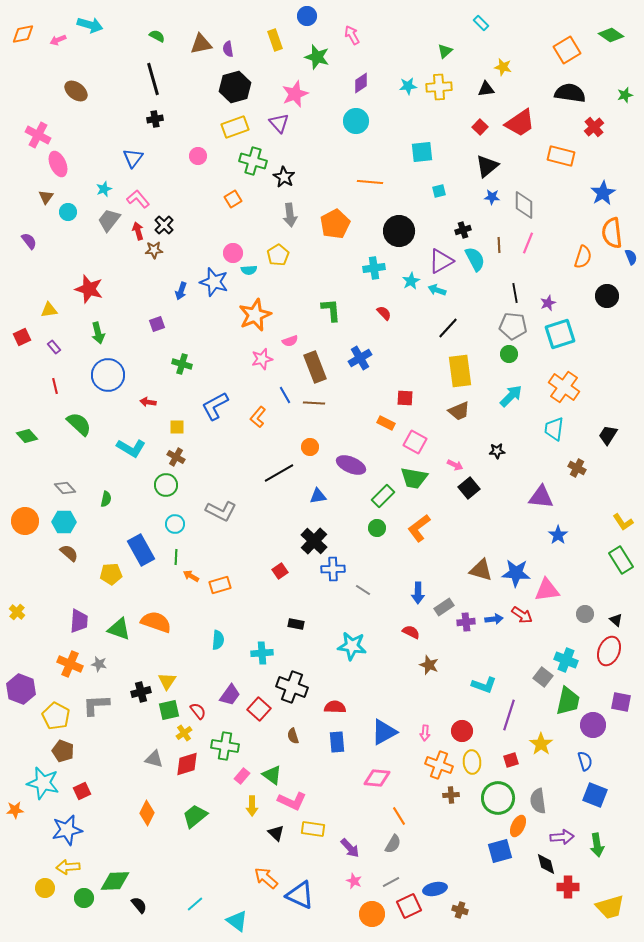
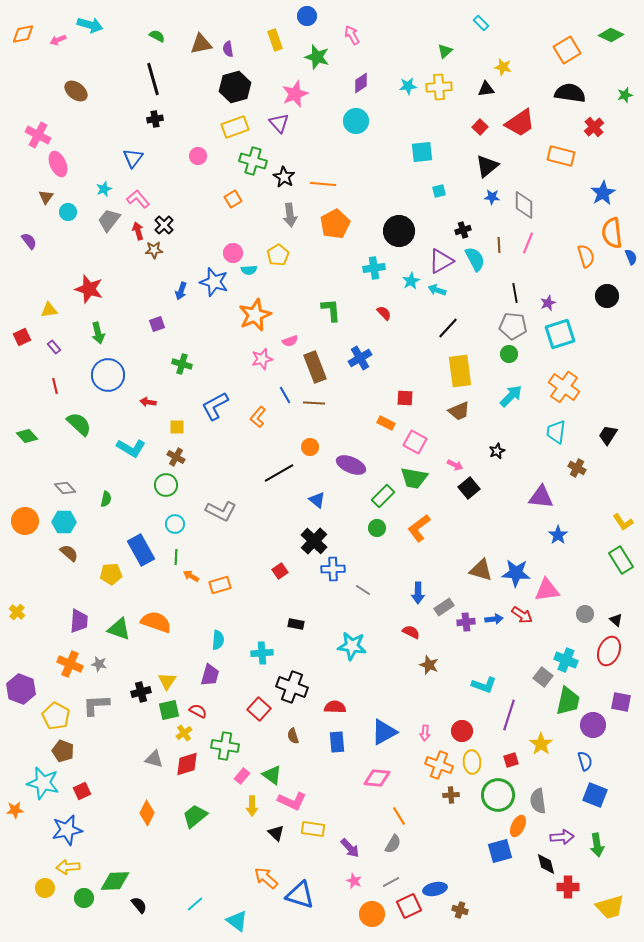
green diamond at (611, 35): rotated 10 degrees counterclockwise
orange line at (370, 182): moved 47 px left, 2 px down
orange semicircle at (583, 257): moved 3 px right, 1 px up; rotated 35 degrees counterclockwise
cyan trapezoid at (554, 429): moved 2 px right, 3 px down
black star at (497, 451): rotated 21 degrees counterclockwise
blue triangle at (318, 496): moved 1 px left, 4 px down; rotated 48 degrees clockwise
purple trapezoid at (230, 695): moved 20 px left, 20 px up; rotated 20 degrees counterclockwise
red semicircle at (198, 711): rotated 24 degrees counterclockwise
green circle at (498, 798): moved 3 px up
blue triangle at (300, 895): rotated 8 degrees counterclockwise
